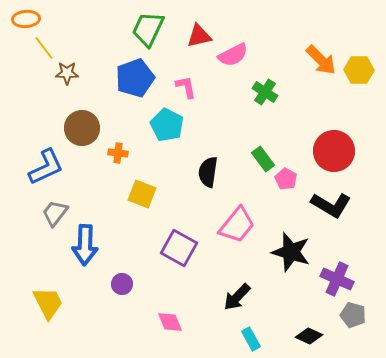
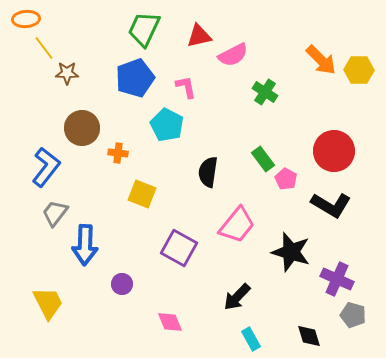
green trapezoid: moved 4 px left
blue L-shape: rotated 27 degrees counterclockwise
black diamond: rotated 48 degrees clockwise
